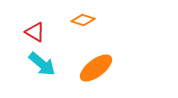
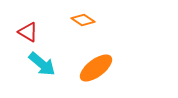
orange diamond: rotated 15 degrees clockwise
red triangle: moved 7 px left
